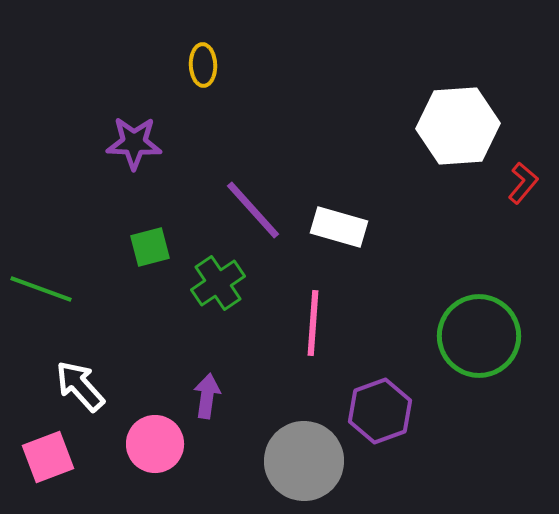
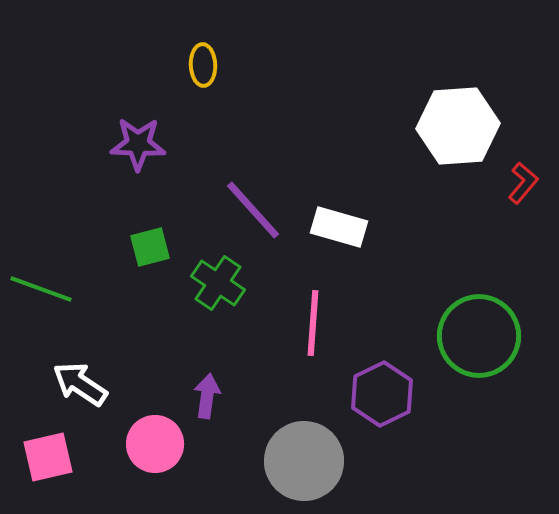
purple star: moved 4 px right, 1 px down
green cross: rotated 22 degrees counterclockwise
white arrow: moved 2 px up; rotated 14 degrees counterclockwise
purple hexagon: moved 2 px right, 17 px up; rotated 6 degrees counterclockwise
pink square: rotated 8 degrees clockwise
